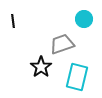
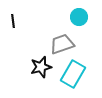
cyan circle: moved 5 px left, 2 px up
black star: rotated 20 degrees clockwise
cyan rectangle: moved 4 px left, 3 px up; rotated 16 degrees clockwise
